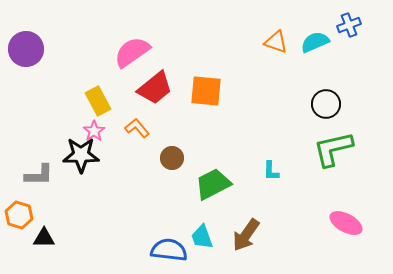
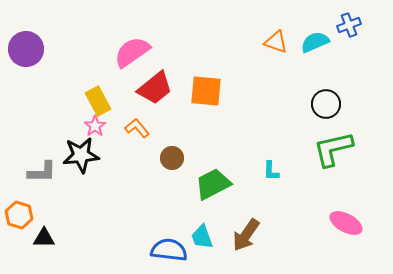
pink star: moved 1 px right, 5 px up
black star: rotated 6 degrees counterclockwise
gray L-shape: moved 3 px right, 3 px up
